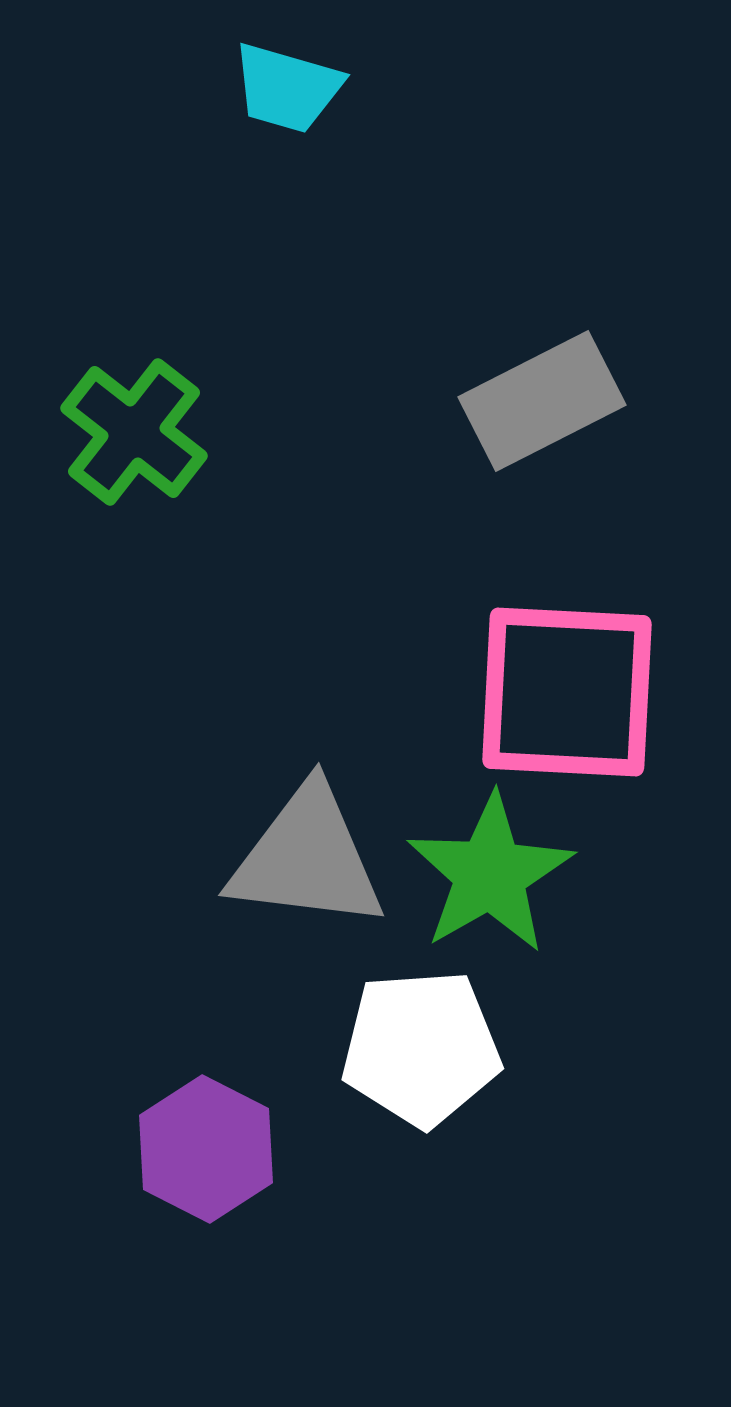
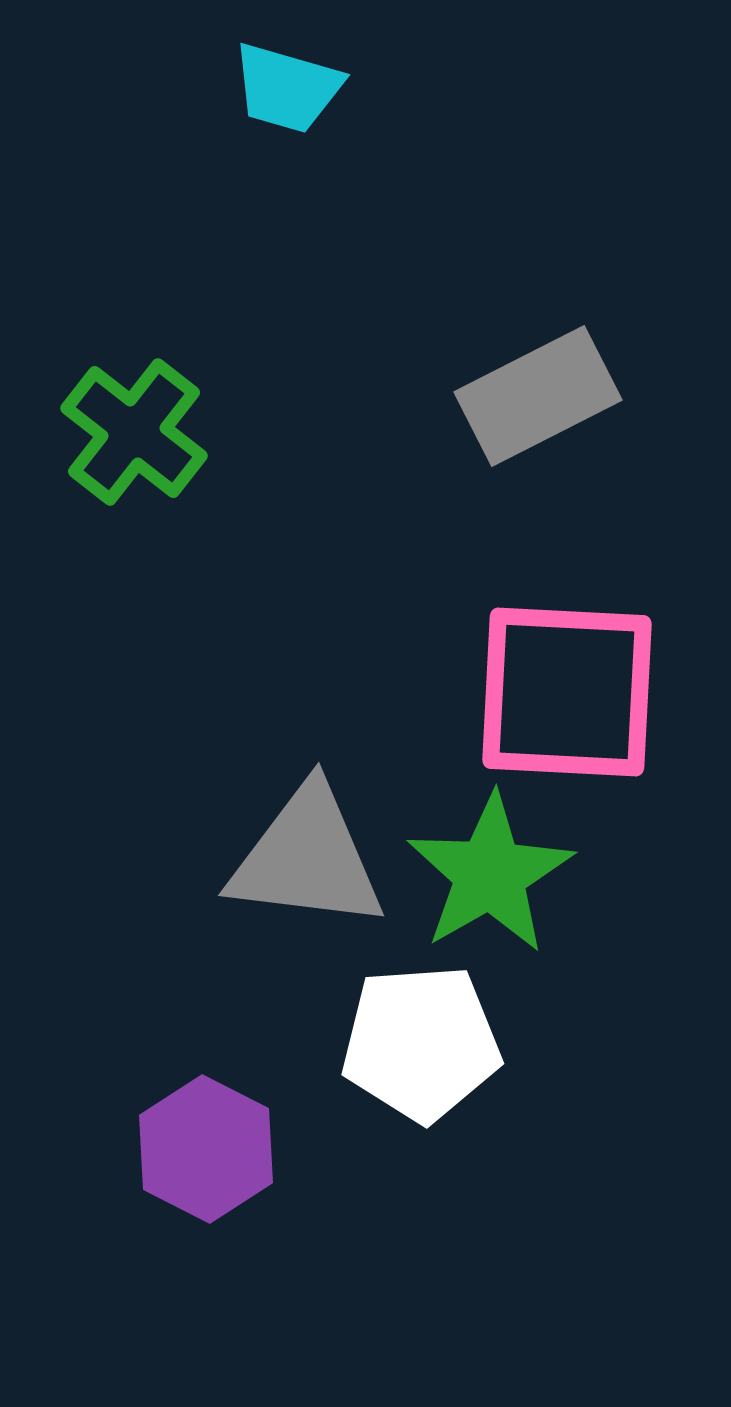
gray rectangle: moved 4 px left, 5 px up
white pentagon: moved 5 px up
